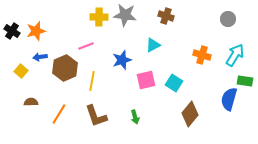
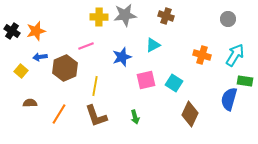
gray star: rotated 15 degrees counterclockwise
blue star: moved 3 px up
yellow line: moved 3 px right, 5 px down
brown semicircle: moved 1 px left, 1 px down
brown diamond: rotated 15 degrees counterclockwise
